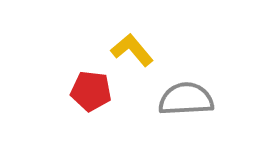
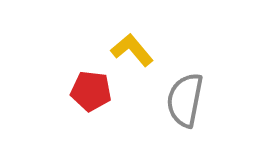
gray semicircle: moved 1 px left, 1 px down; rotated 76 degrees counterclockwise
